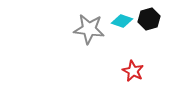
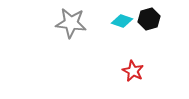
gray star: moved 18 px left, 6 px up
